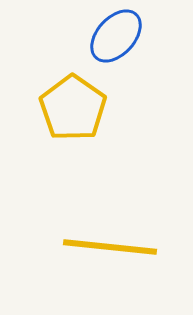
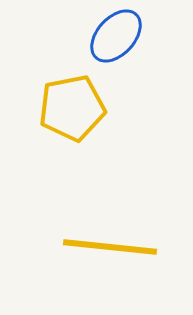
yellow pentagon: moved 1 px left; rotated 26 degrees clockwise
